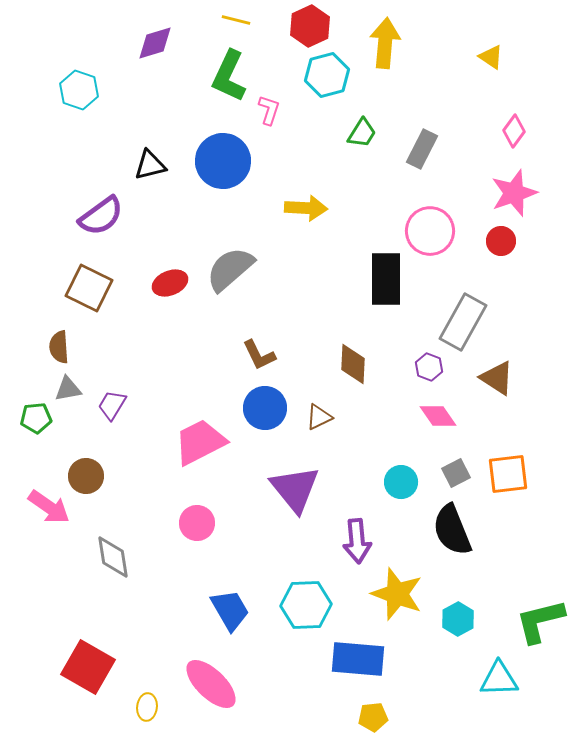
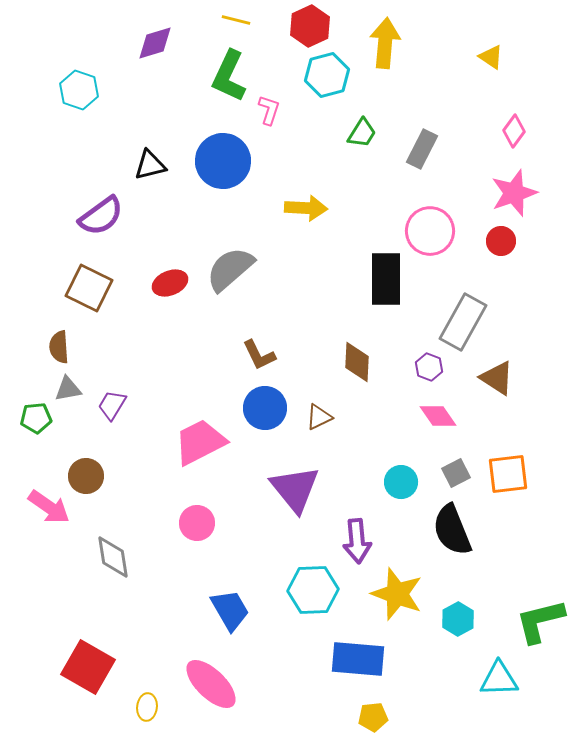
brown diamond at (353, 364): moved 4 px right, 2 px up
cyan hexagon at (306, 605): moved 7 px right, 15 px up
